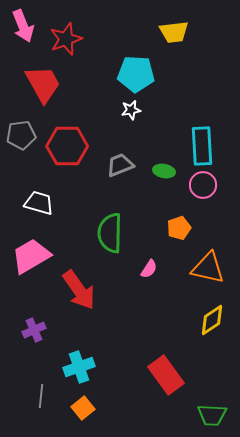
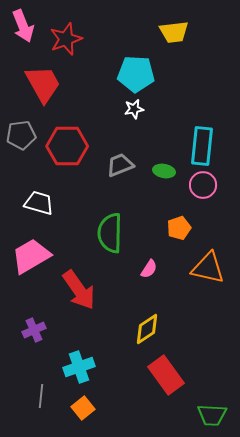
white star: moved 3 px right, 1 px up
cyan rectangle: rotated 9 degrees clockwise
yellow diamond: moved 65 px left, 9 px down
